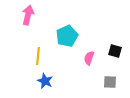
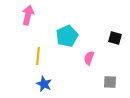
black square: moved 13 px up
blue star: moved 1 px left, 3 px down
